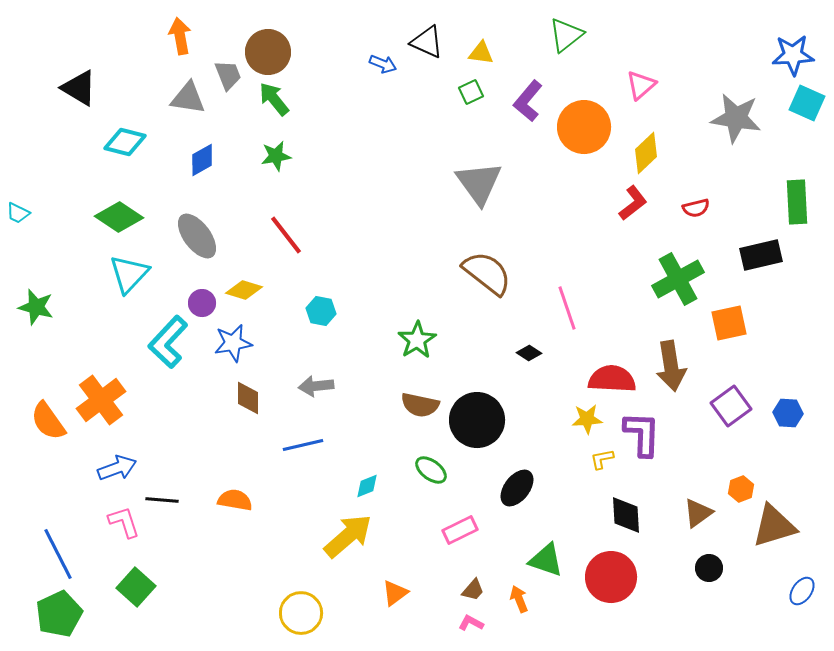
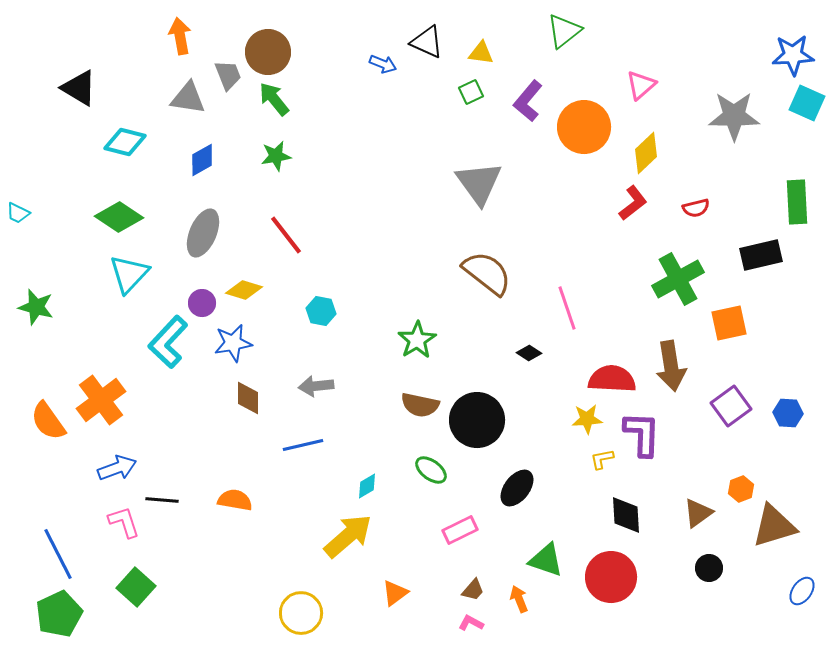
green triangle at (566, 35): moved 2 px left, 4 px up
gray star at (736, 118): moved 2 px left, 2 px up; rotated 9 degrees counterclockwise
gray ellipse at (197, 236): moved 6 px right, 3 px up; rotated 60 degrees clockwise
cyan diamond at (367, 486): rotated 8 degrees counterclockwise
